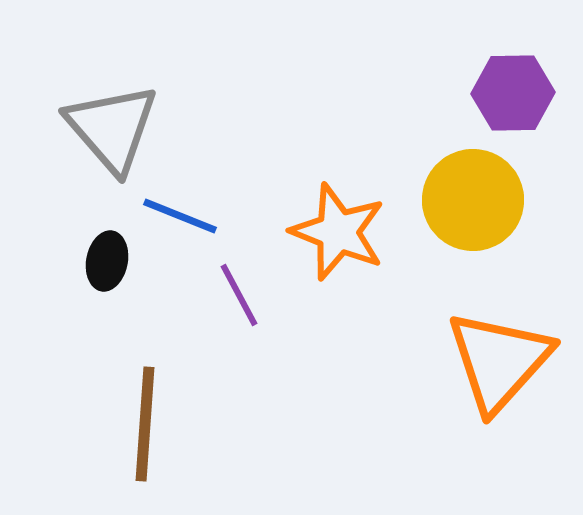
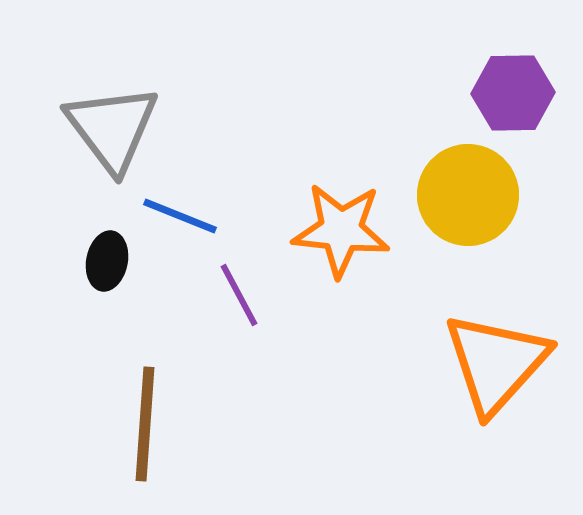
gray triangle: rotated 4 degrees clockwise
yellow circle: moved 5 px left, 5 px up
orange star: moved 3 px right, 2 px up; rotated 16 degrees counterclockwise
orange triangle: moved 3 px left, 2 px down
